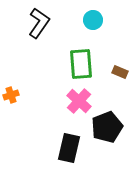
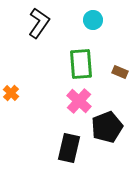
orange cross: moved 2 px up; rotated 28 degrees counterclockwise
